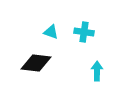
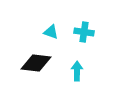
cyan arrow: moved 20 px left
